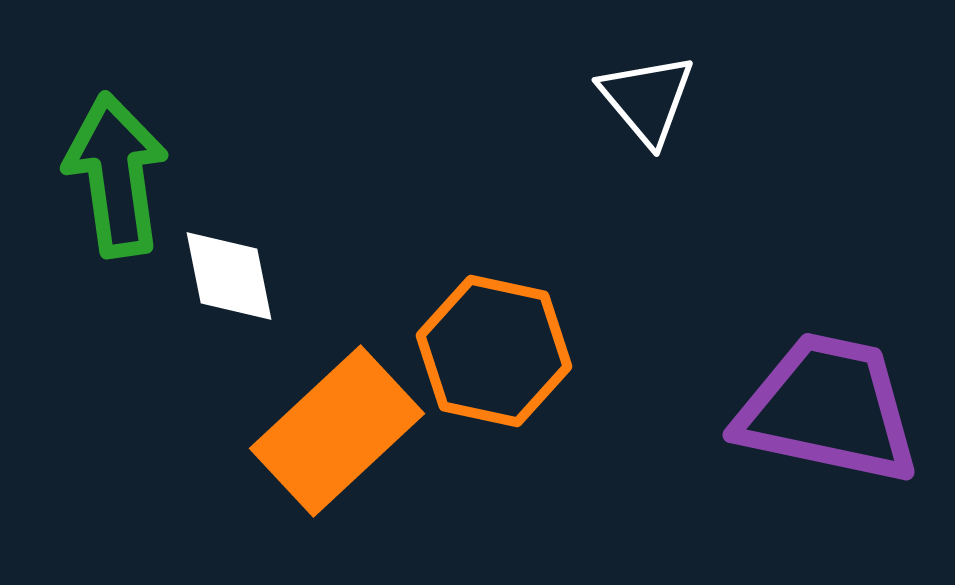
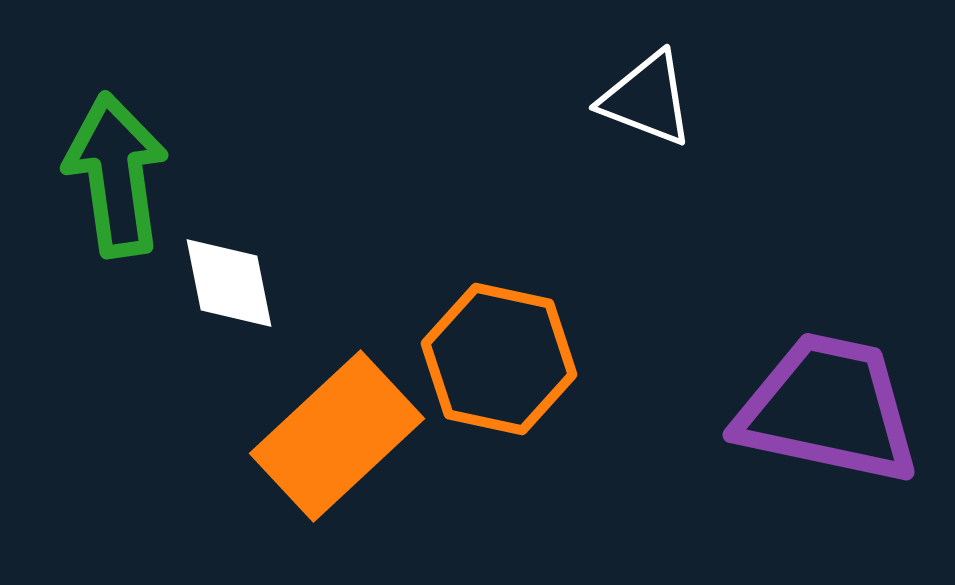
white triangle: rotated 29 degrees counterclockwise
white diamond: moved 7 px down
orange hexagon: moved 5 px right, 8 px down
orange rectangle: moved 5 px down
